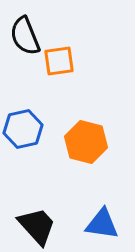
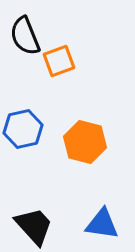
orange square: rotated 12 degrees counterclockwise
orange hexagon: moved 1 px left
black trapezoid: moved 3 px left
